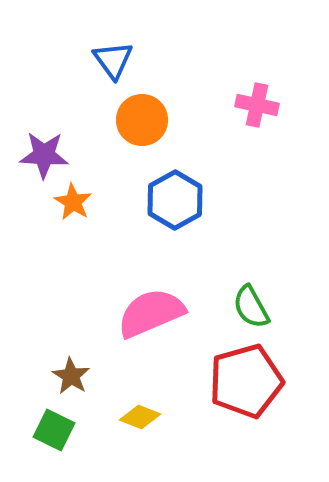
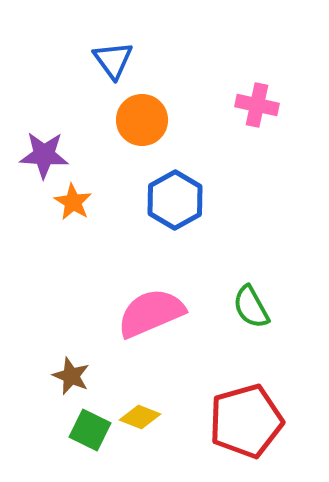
brown star: rotated 9 degrees counterclockwise
red pentagon: moved 40 px down
green square: moved 36 px right
